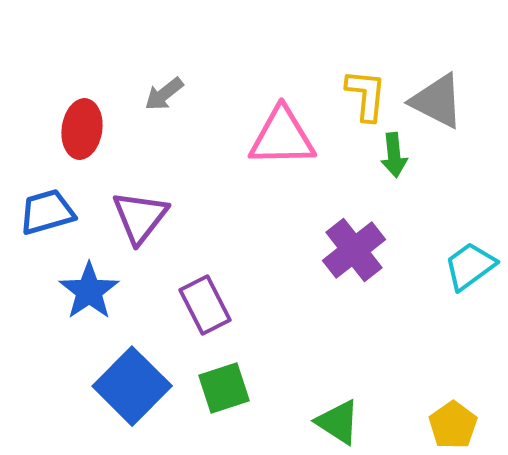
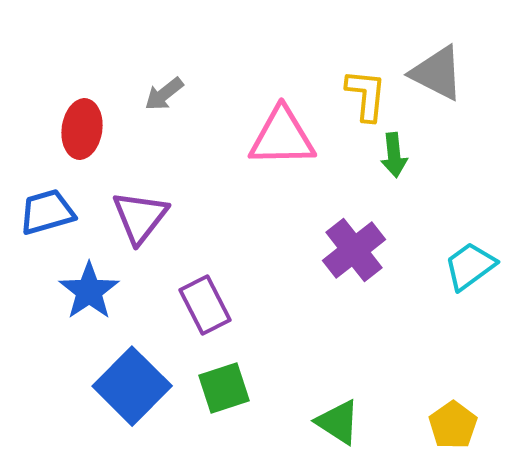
gray triangle: moved 28 px up
